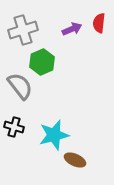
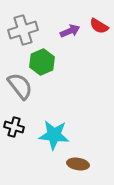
red semicircle: moved 3 px down; rotated 66 degrees counterclockwise
purple arrow: moved 2 px left, 2 px down
cyan star: rotated 20 degrees clockwise
brown ellipse: moved 3 px right, 4 px down; rotated 15 degrees counterclockwise
